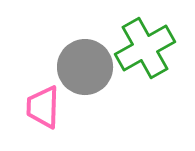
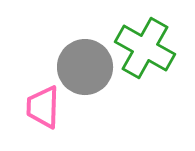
green cross: rotated 32 degrees counterclockwise
